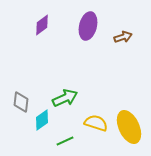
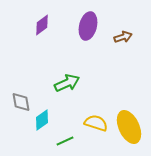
green arrow: moved 2 px right, 15 px up
gray diamond: rotated 15 degrees counterclockwise
